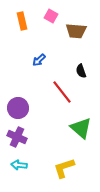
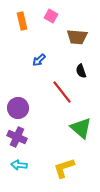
brown trapezoid: moved 1 px right, 6 px down
